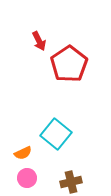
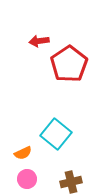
red arrow: rotated 108 degrees clockwise
pink circle: moved 1 px down
